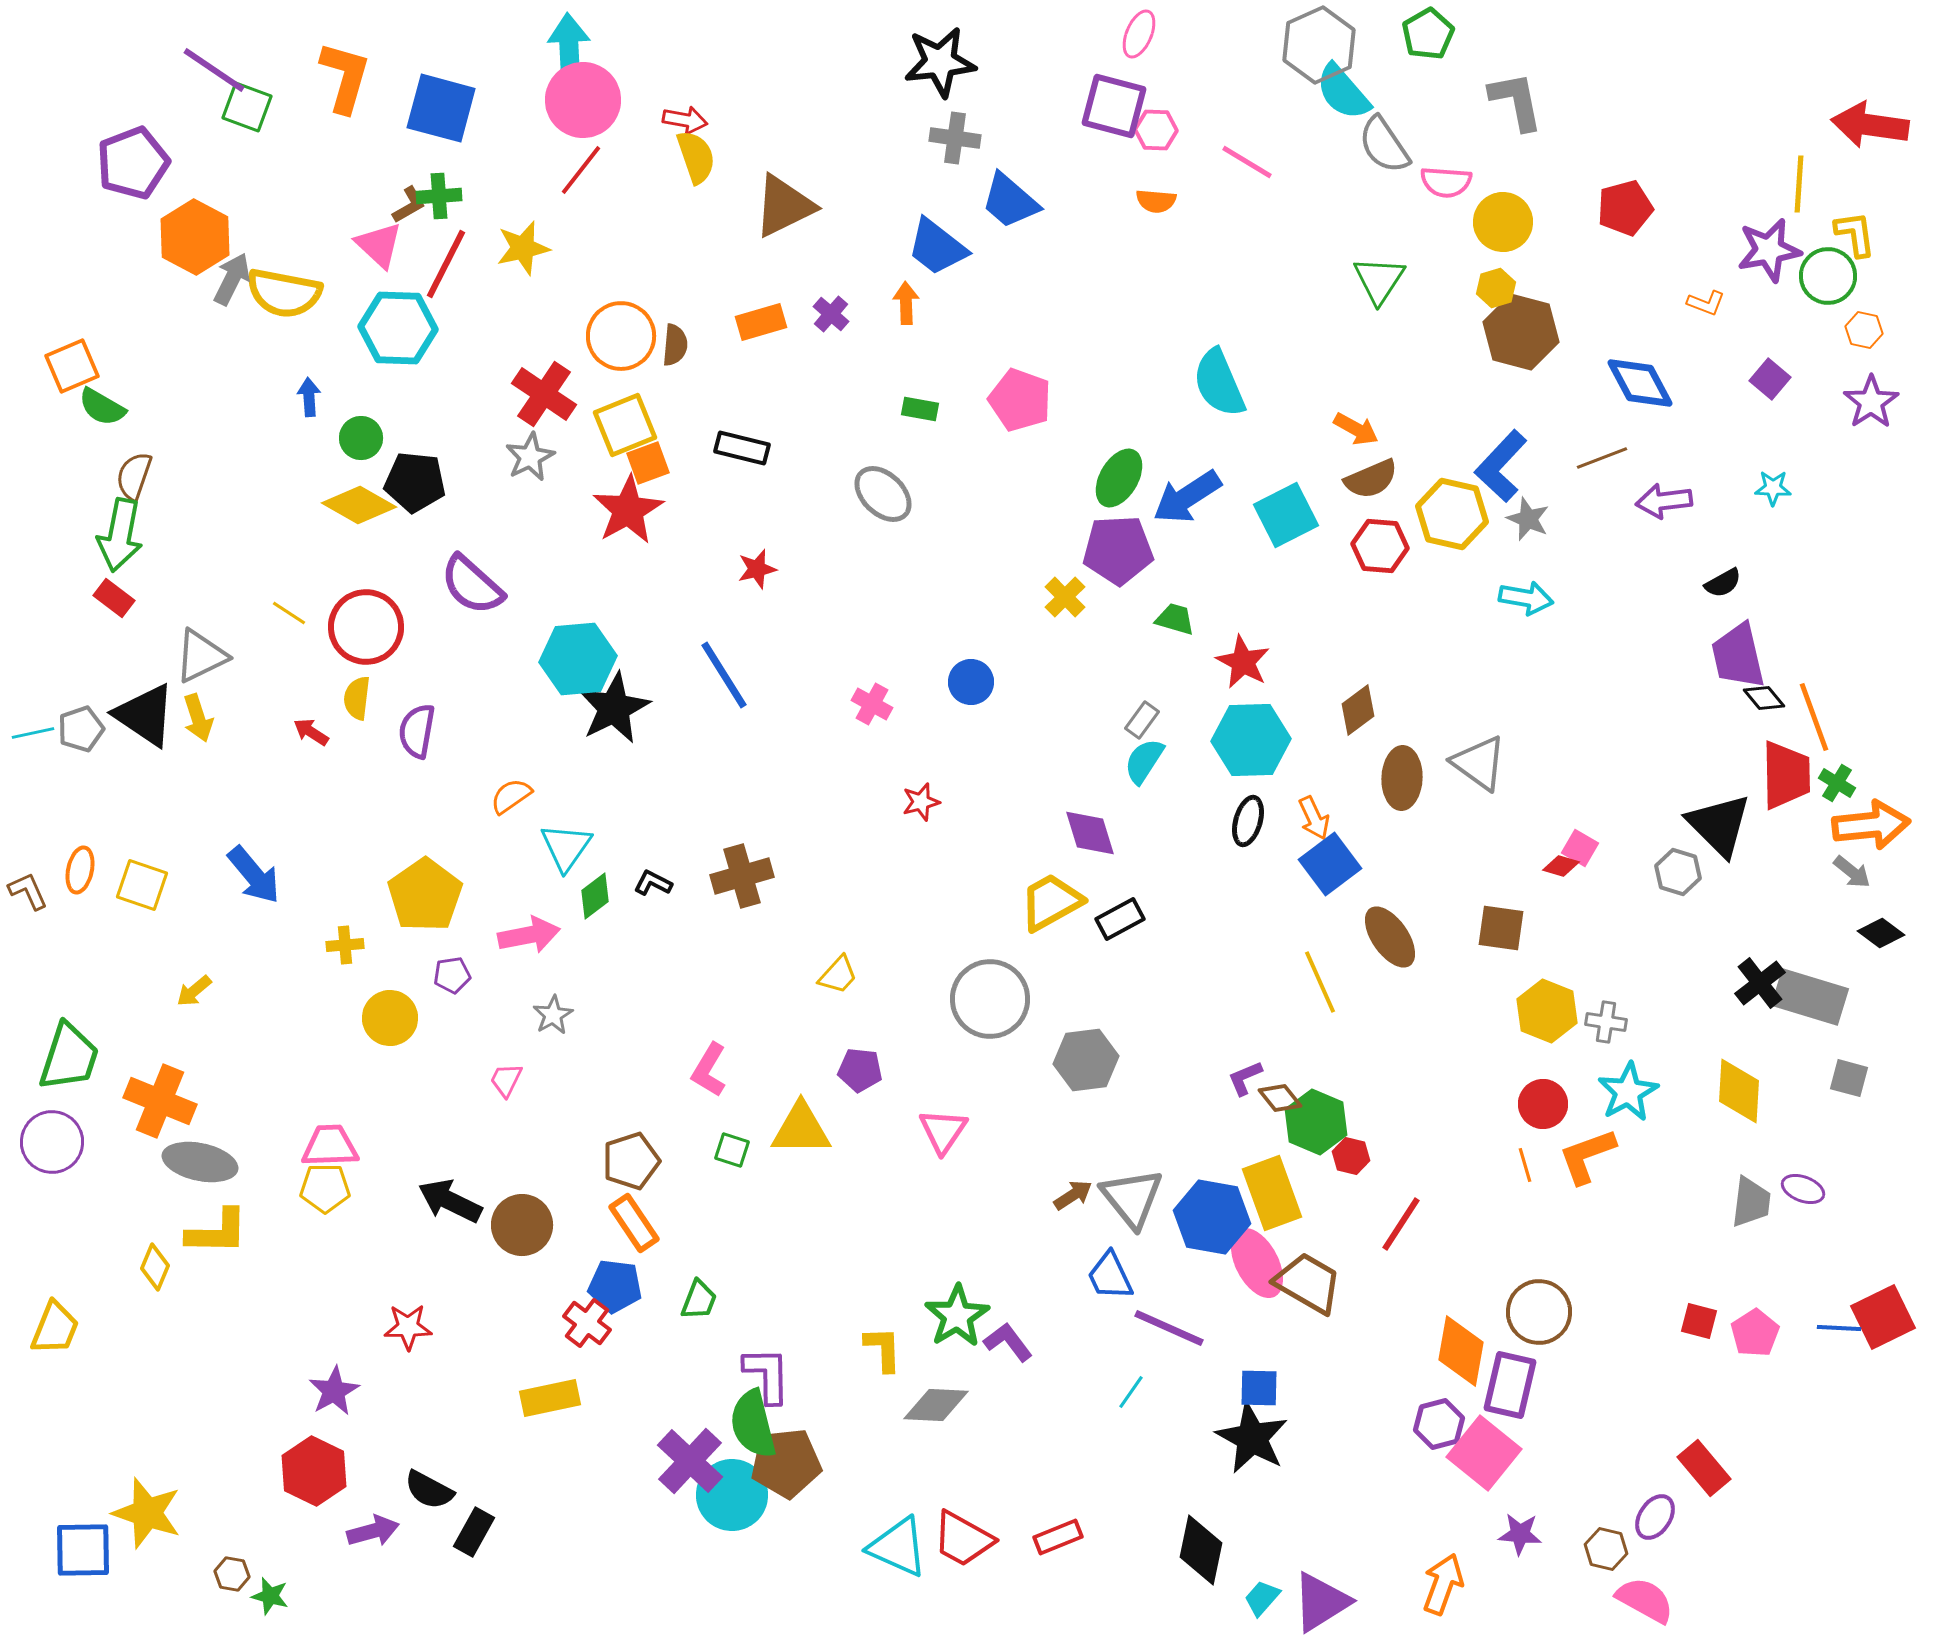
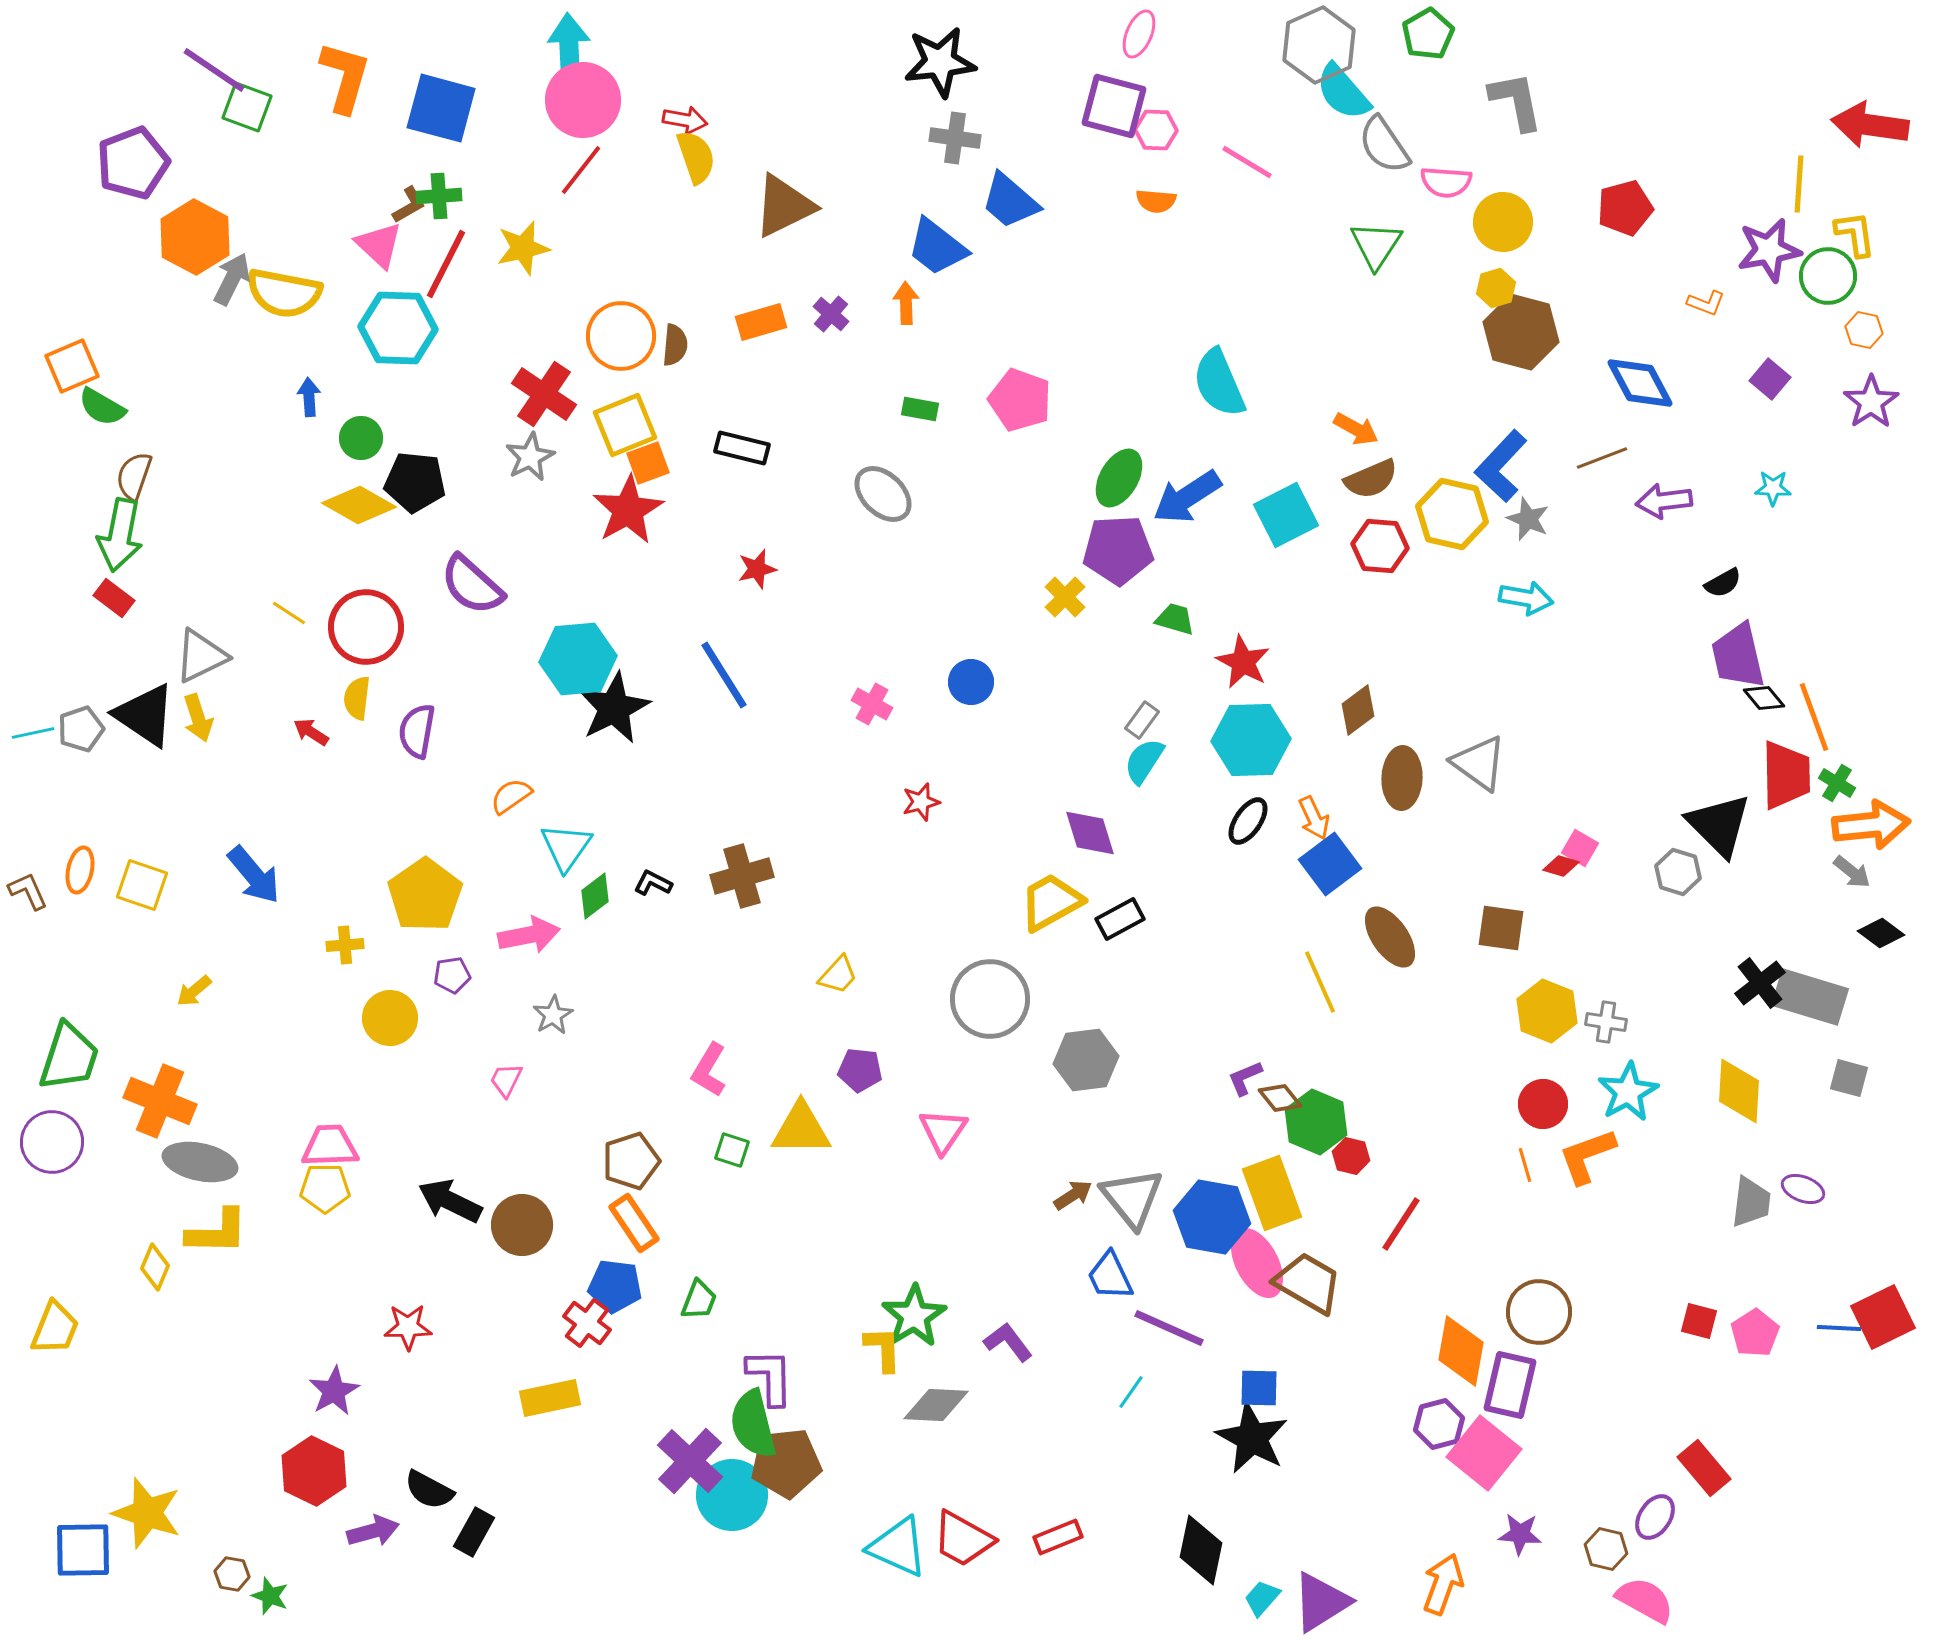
green triangle at (1379, 280): moved 3 px left, 35 px up
black ellipse at (1248, 821): rotated 18 degrees clockwise
green star at (957, 1316): moved 43 px left
purple L-shape at (767, 1375): moved 3 px right, 2 px down
green star at (270, 1596): rotated 6 degrees clockwise
